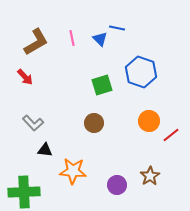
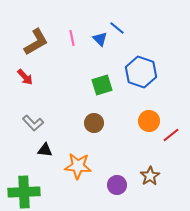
blue line: rotated 28 degrees clockwise
orange star: moved 5 px right, 5 px up
